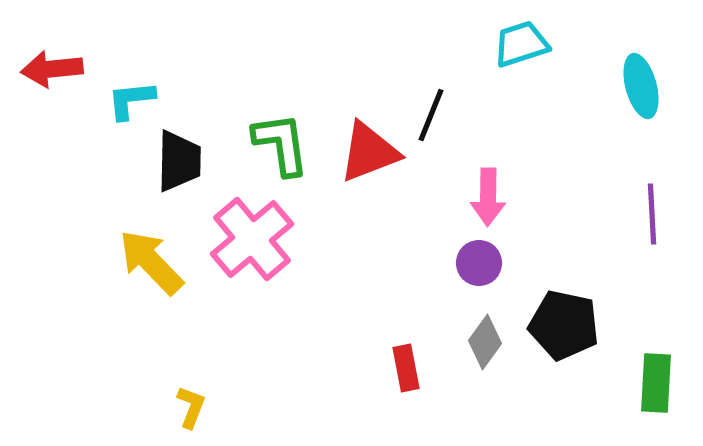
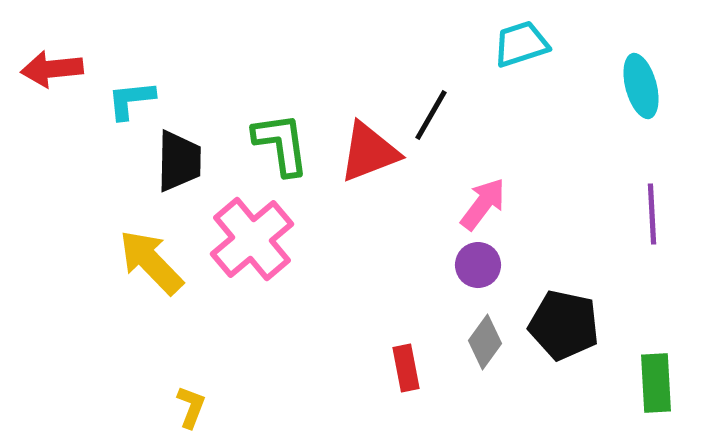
black line: rotated 8 degrees clockwise
pink arrow: moved 5 px left, 7 px down; rotated 144 degrees counterclockwise
purple circle: moved 1 px left, 2 px down
green rectangle: rotated 6 degrees counterclockwise
